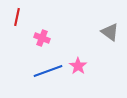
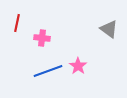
red line: moved 6 px down
gray triangle: moved 1 px left, 3 px up
pink cross: rotated 14 degrees counterclockwise
